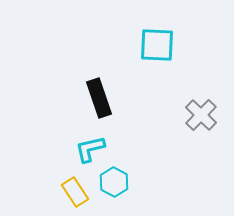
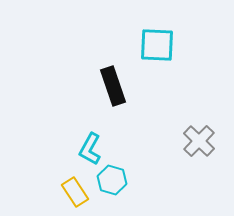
black rectangle: moved 14 px right, 12 px up
gray cross: moved 2 px left, 26 px down
cyan L-shape: rotated 48 degrees counterclockwise
cyan hexagon: moved 2 px left, 2 px up; rotated 12 degrees counterclockwise
